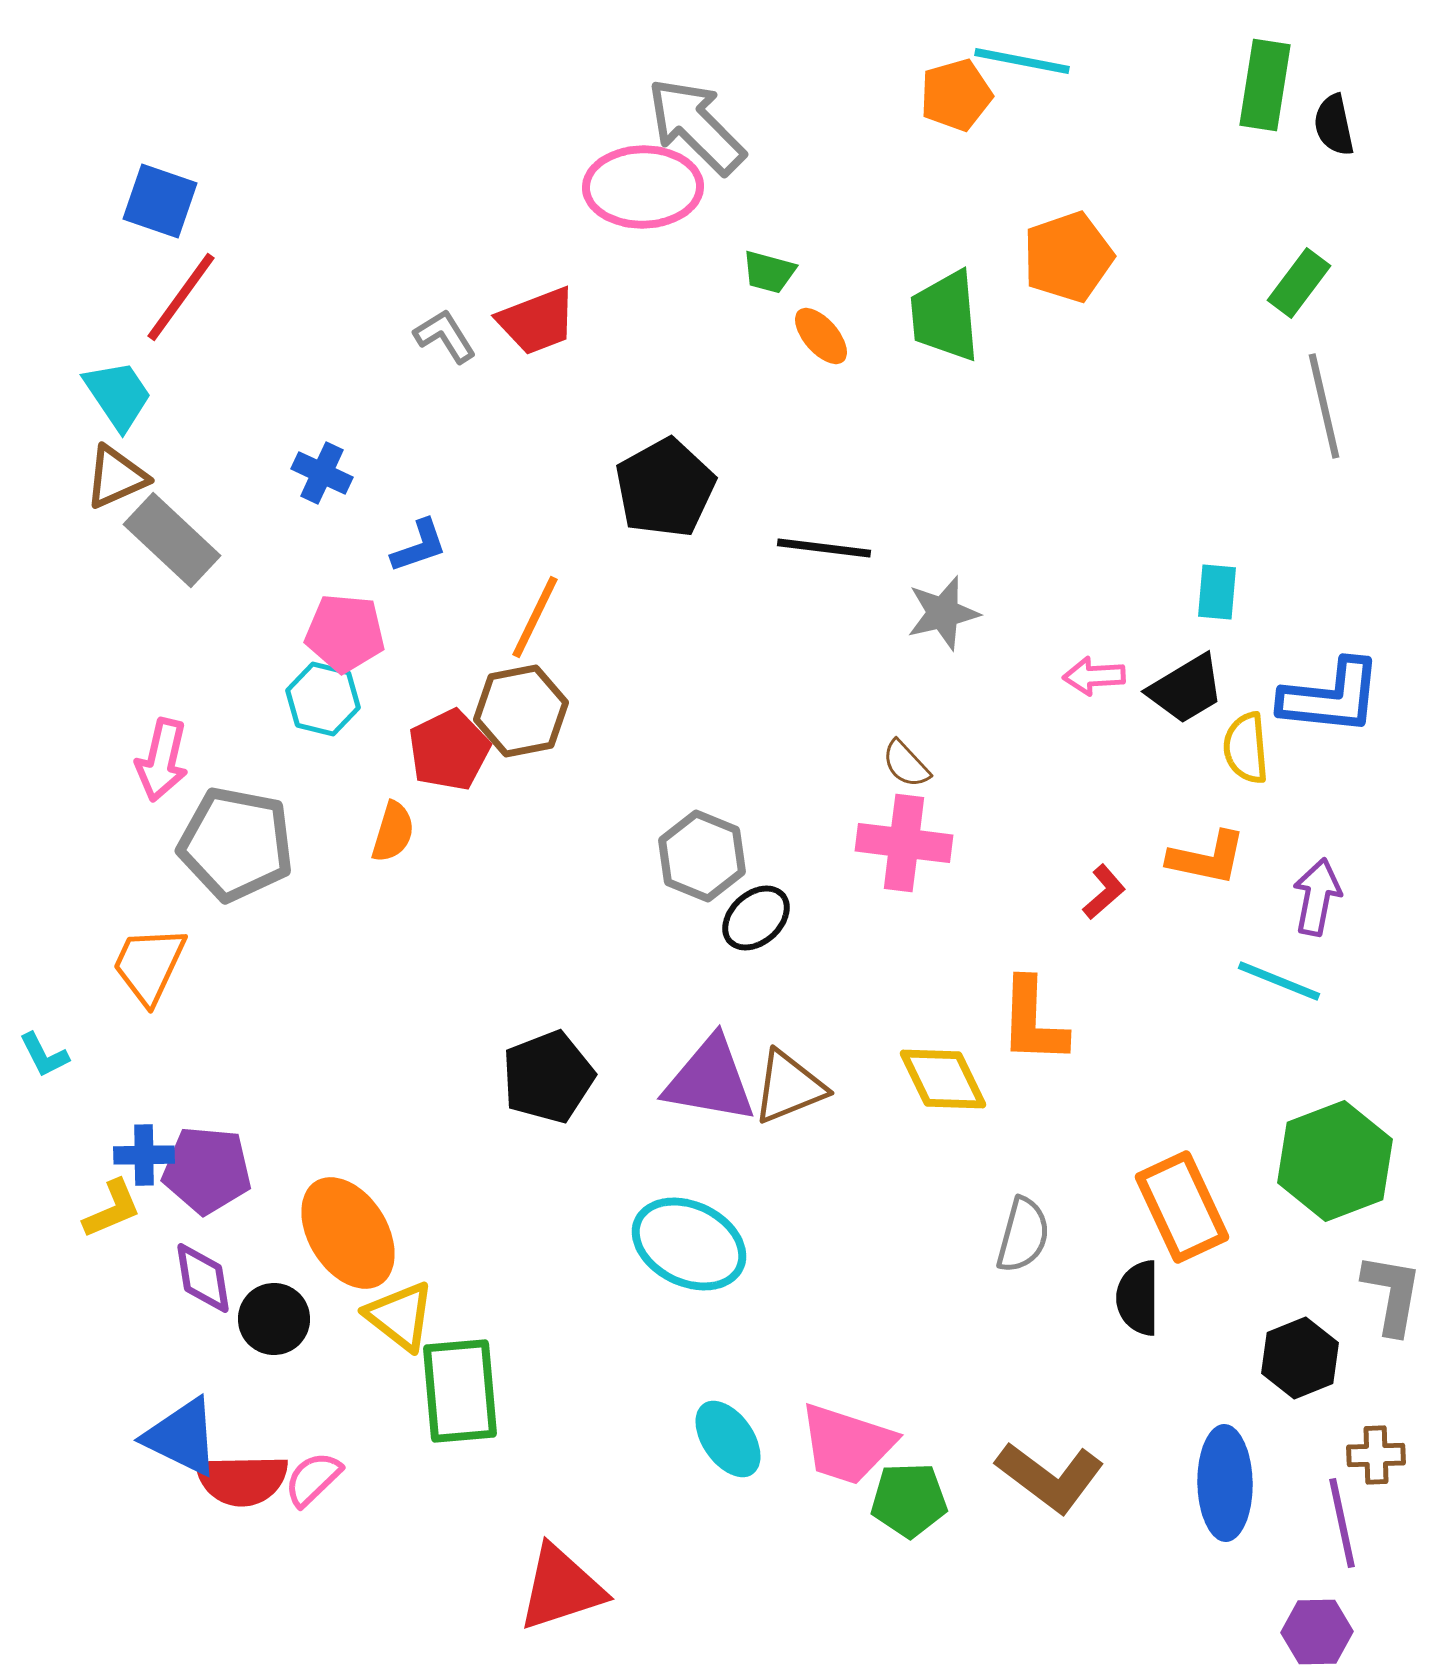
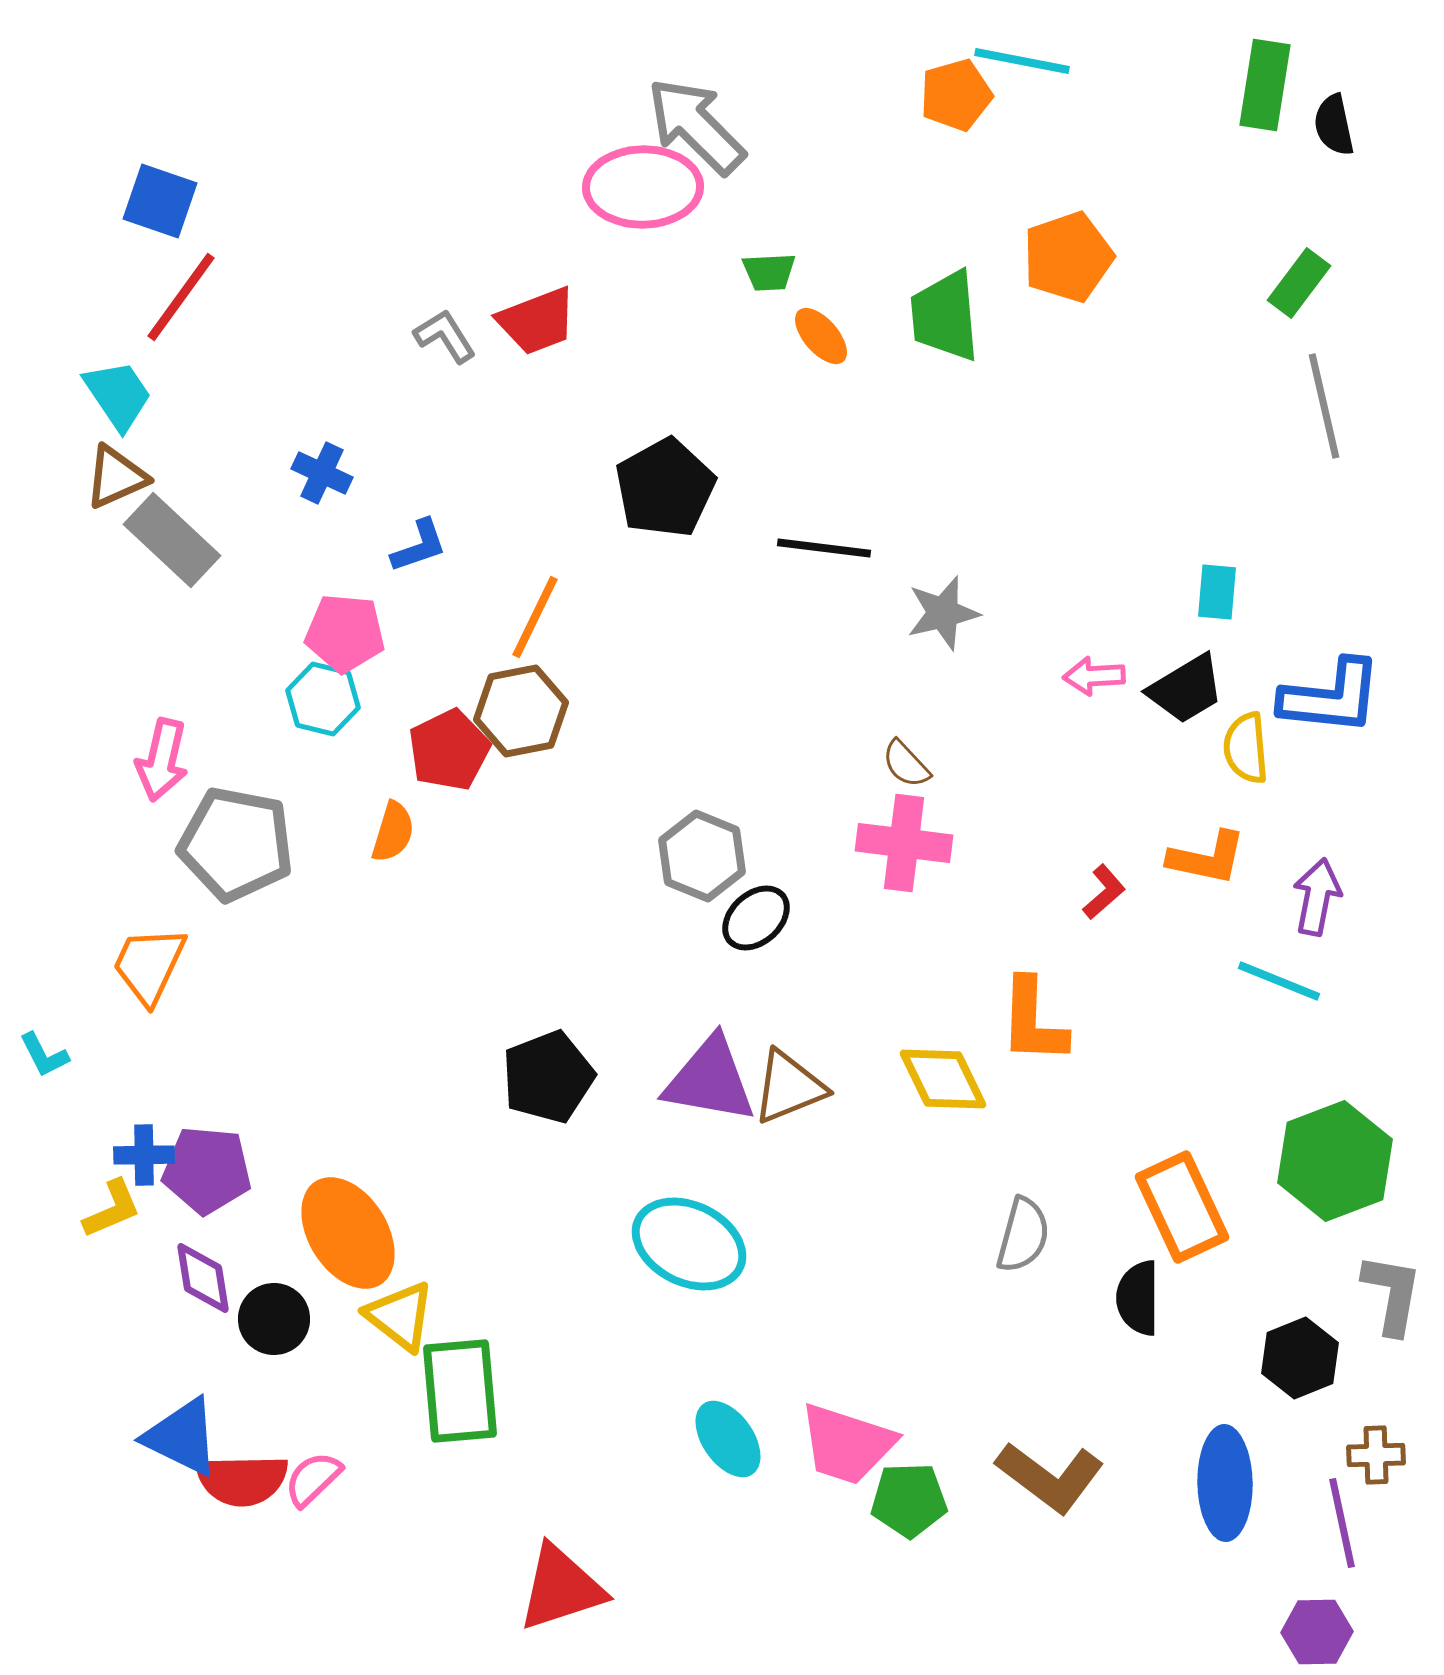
green trapezoid at (769, 272): rotated 18 degrees counterclockwise
